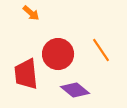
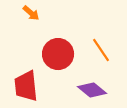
red trapezoid: moved 12 px down
purple diamond: moved 17 px right
